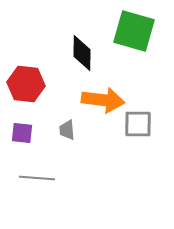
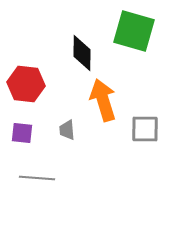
orange arrow: rotated 114 degrees counterclockwise
gray square: moved 7 px right, 5 px down
